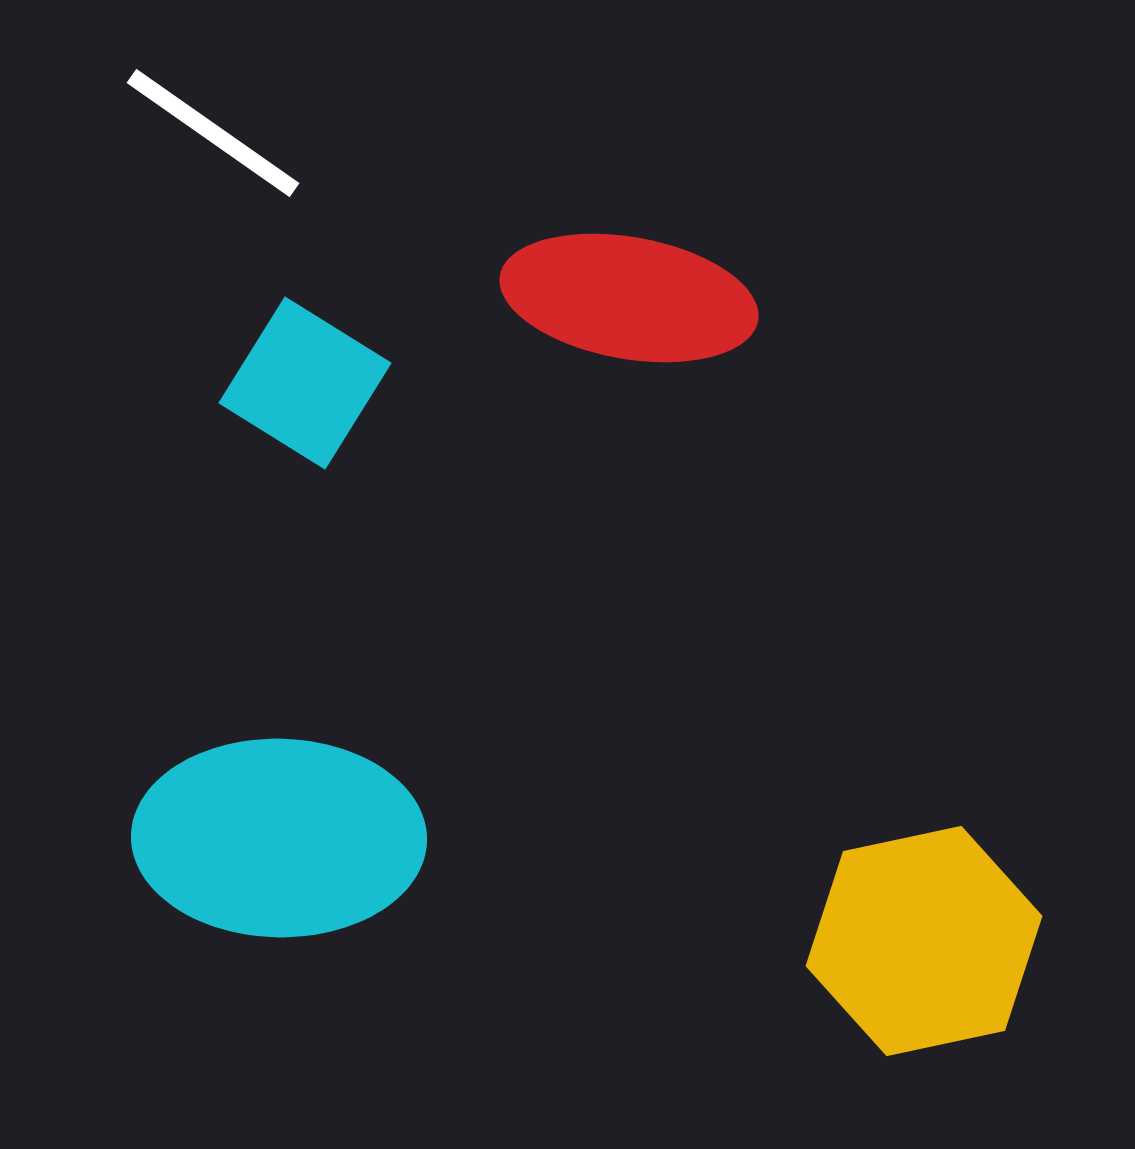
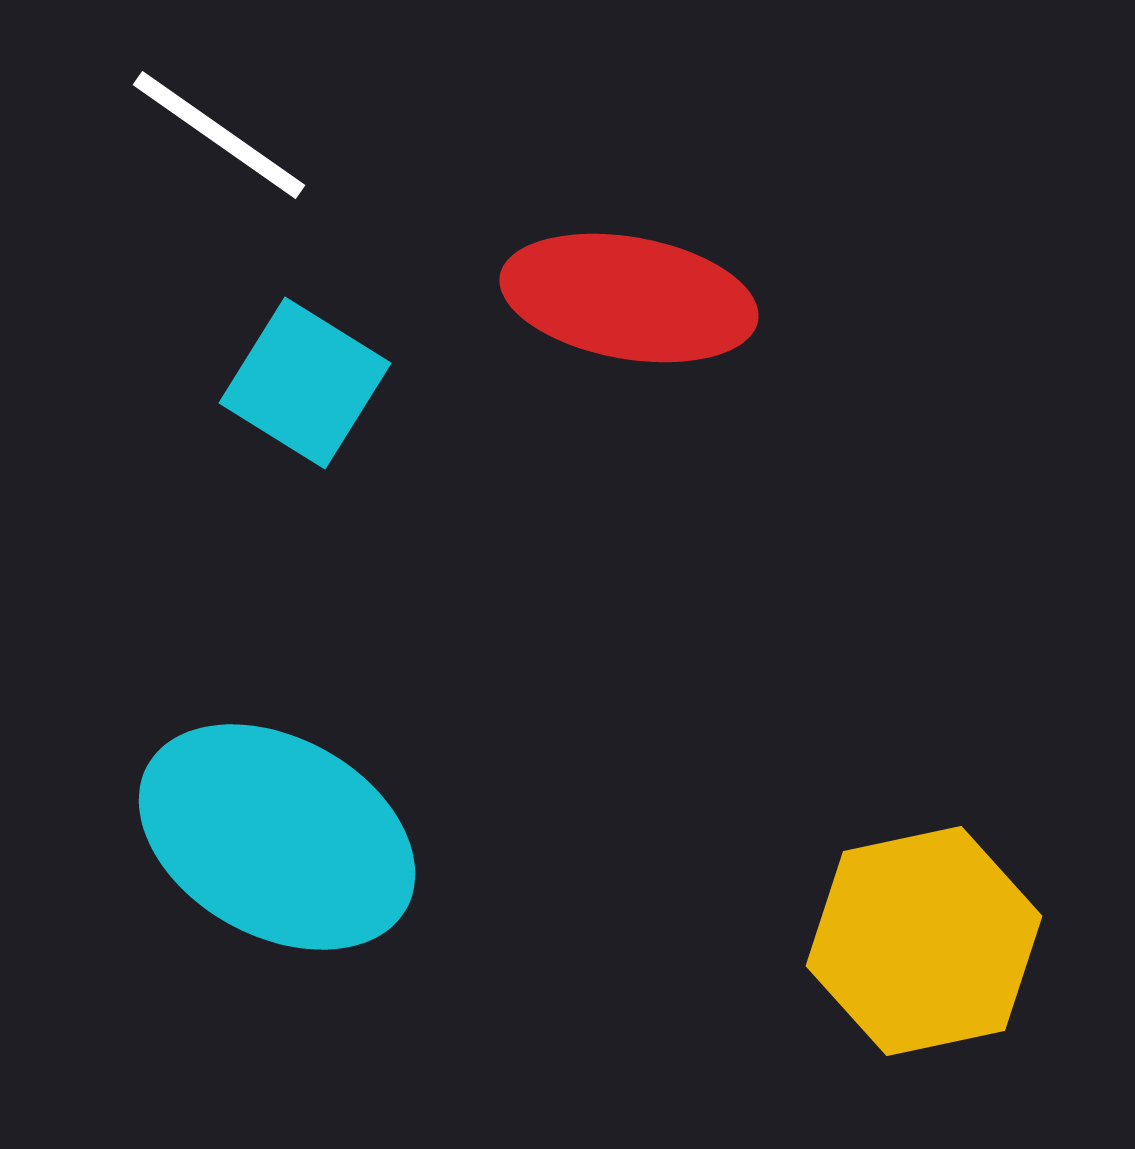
white line: moved 6 px right, 2 px down
cyan ellipse: moved 2 px left, 1 px up; rotated 28 degrees clockwise
